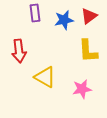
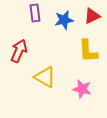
red triangle: moved 3 px right; rotated 12 degrees clockwise
red arrow: rotated 150 degrees counterclockwise
pink star: rotated 24 degrees clockwise
